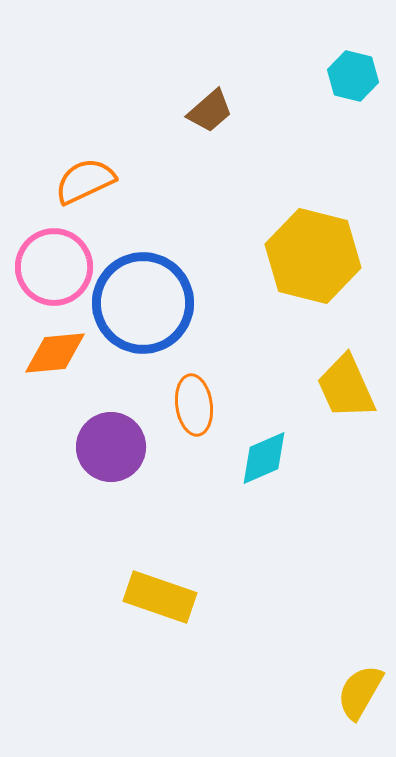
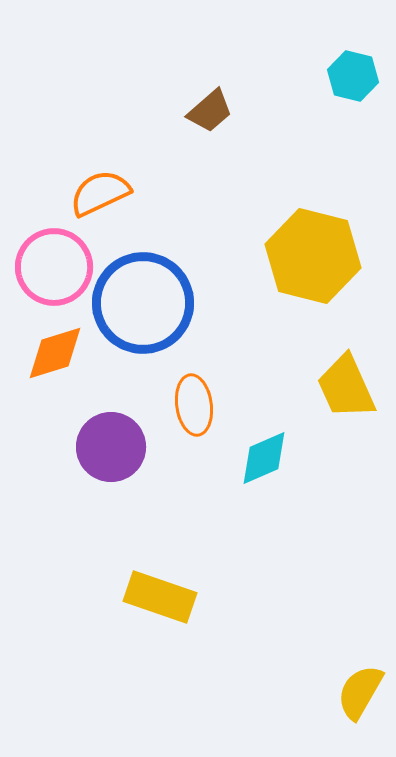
orange semicircle: moved 15 px right, 12 px down
orange diamond: rotated 12 degrees counterclockwise
